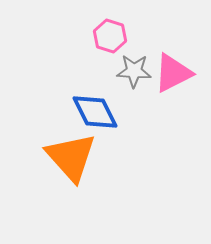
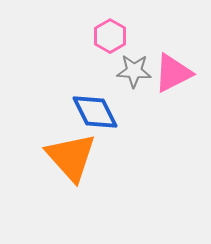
pink hexagon: rotated 12 degrees clockwise
